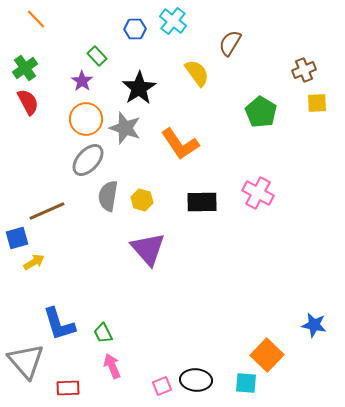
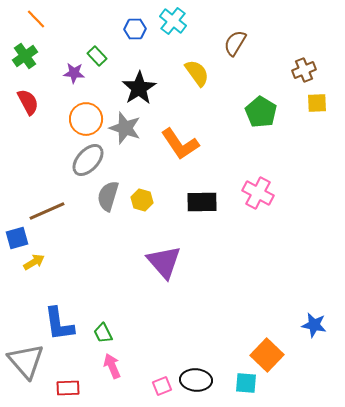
brown semicircle: moved 5 px right
green cross: moved 12 px up
purple star: moved 8 px left, 8 px up; rotated 30 degrees counterclockwise
gray semicircle: rotated 8 degrees clockwise
purple triangle: moved 16 px right, 13 px down
blue L-shape: rotated 9 degrees clockwise
